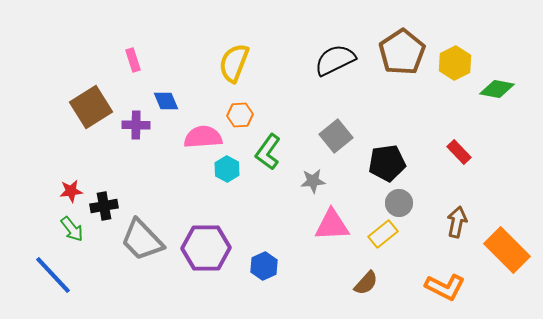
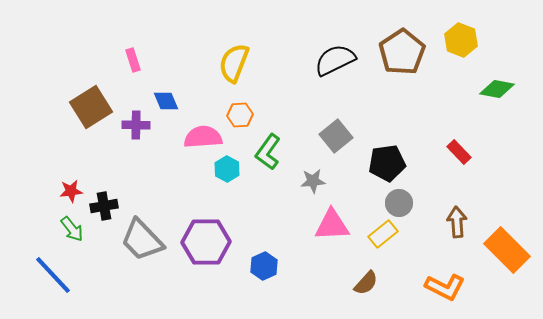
yellow hexagon: moved 6 px right, 23 px up; rotated 12 degrees counterclockwise
brown arrow: rotated 16 degrees counterclockwise
purple hexagon: moved 6 px up
